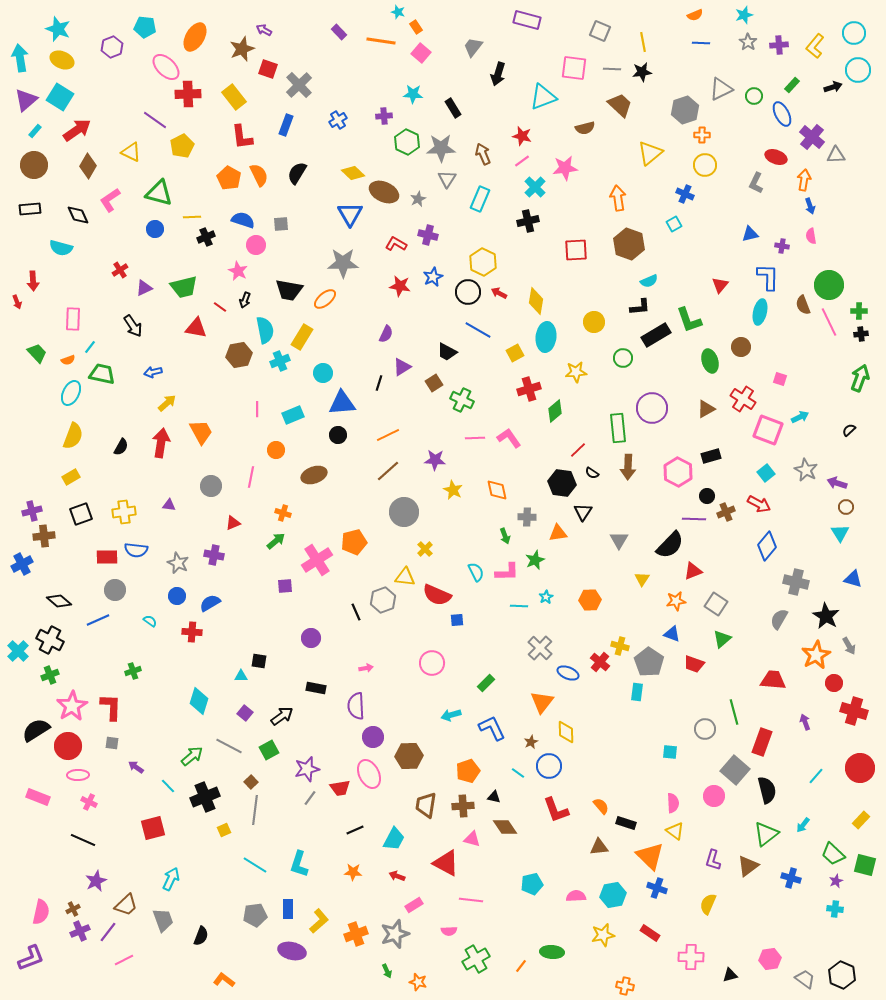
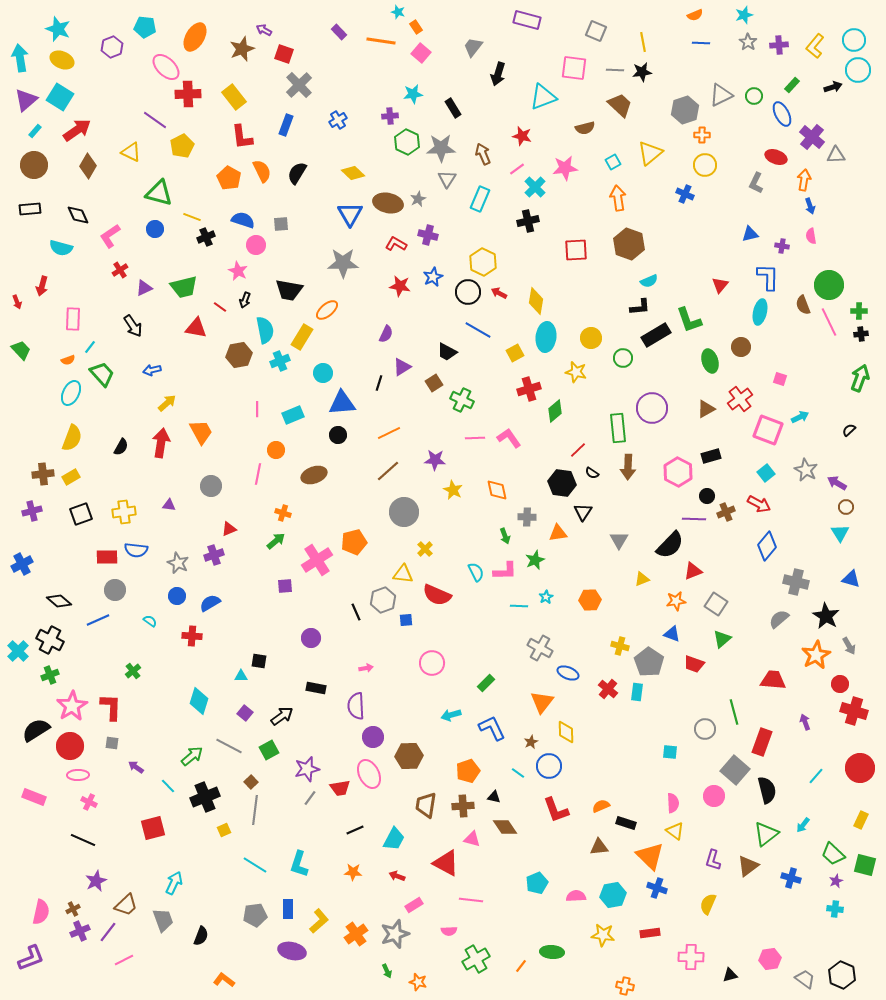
gray square at (600, 31): moved 4 px left
cyan circle at (854, 33): moved 7 px down
red square at (268, 69): moved 16 px right, 15 px up
gray line at (612, 69): moved 3 px right, 1 px down
gray triangle at (721, 89): moved 6 px down
cyan star at (413, 94): rotated 12 degrees counterclockwise
purple cross at (384, 116): moved 6 px right
pink line at (522, 161): moved 5 px left, 8 px down
orange semicircle at (259, 175): moved 3 px right, 4 px up
brown ellipse at (384, 192): moved 4 px right, 11 px down; rotated 12 degrees counterclockwise
pink L-shape at (110, 200): moved 36 px down
yellow line at (192, 217): rotated 24 degrees clockwise
cyan square at (674, 224): moved 61 px left, 62 px up
red arrow at (33, 281): moved 9 px right, 5 px down; rotated 18 degrees clockwise
orange ellipse at (325, 299): moved 2 px right, 11 px down
yellow circle at (594, 322): moved 3 px left, 16 px down
green trapezoid at (37, 353): moved 16 px left, 3 px up
blue arrow at (153, 372): moved 1 px left, 2 px up
yellow star at (576, 372): rotated 20 degrees clockwise
green trapezoid at (102, 374): rotated 36 degrees clockwise
red cross at (743, 399): moved 3 px left; rotated 20 degrees clockwise
orange line at (388, 435): moved 1 px right, 2 px up
yellow semicircle at (73, 436): moved 1 px left, 2 px down
pink line at (251, 477): moved 7 px right, 3 px up
purple arrow at (837, 483): rotated 12 degrees clockwise
red triangle at (233, 523): moved 4 px left, 6 px down
brown cross at (44, 536): moved 1 px left, 62 px up
purple cross at (214, 555): rotated 30 degrees counterclockwise
pink L-shape at (507, 572): moved 2 px left, 1 px up
yellow triangle at (405, 577): moved 2 px left, 3 px up
yellow triangle at (642, 579): rotated 35 degrees clockwise
blue triangle at (853, 579): moved 2 px left
gray semicircle at (779, 619): rotated 20 degrees clockwise
blue square at (457, 620): moved 51 px left
red cross at (192, 632): moved 4 px down
gray cross at (540, 648): rotated 15 degrees counterclockwise
red cross at (600, 662): moved 8 px right, 27 px down
green cross at (133, 671): rotated 21 degrees counterclockwise
red circle at (834, 683): moved 6 px right, 1 px down
red circle at (68, 746): moved 2 px right
pink rectangle at (38, 797): moved 4 px left
orange semicircle at (601, 806): rotated 72 degrees counterclockwise
yellow rectangle at (861, 820): rotated 18 degrees counterclockwise
cyan arrow at (171, 879): moved 3 px right, 4 px down
cyan pentagon at (532, 884): moved 5 px right, 1 px up; rotated 10 degrees counterclockwise
red rectangle at (650, 933): rotated 42 degrees counterclockwise
orange cross at (356, 934): rotated 15 degrees counterclockwise
yellow star at (603, 935): rotated 20 degrees clockwise
